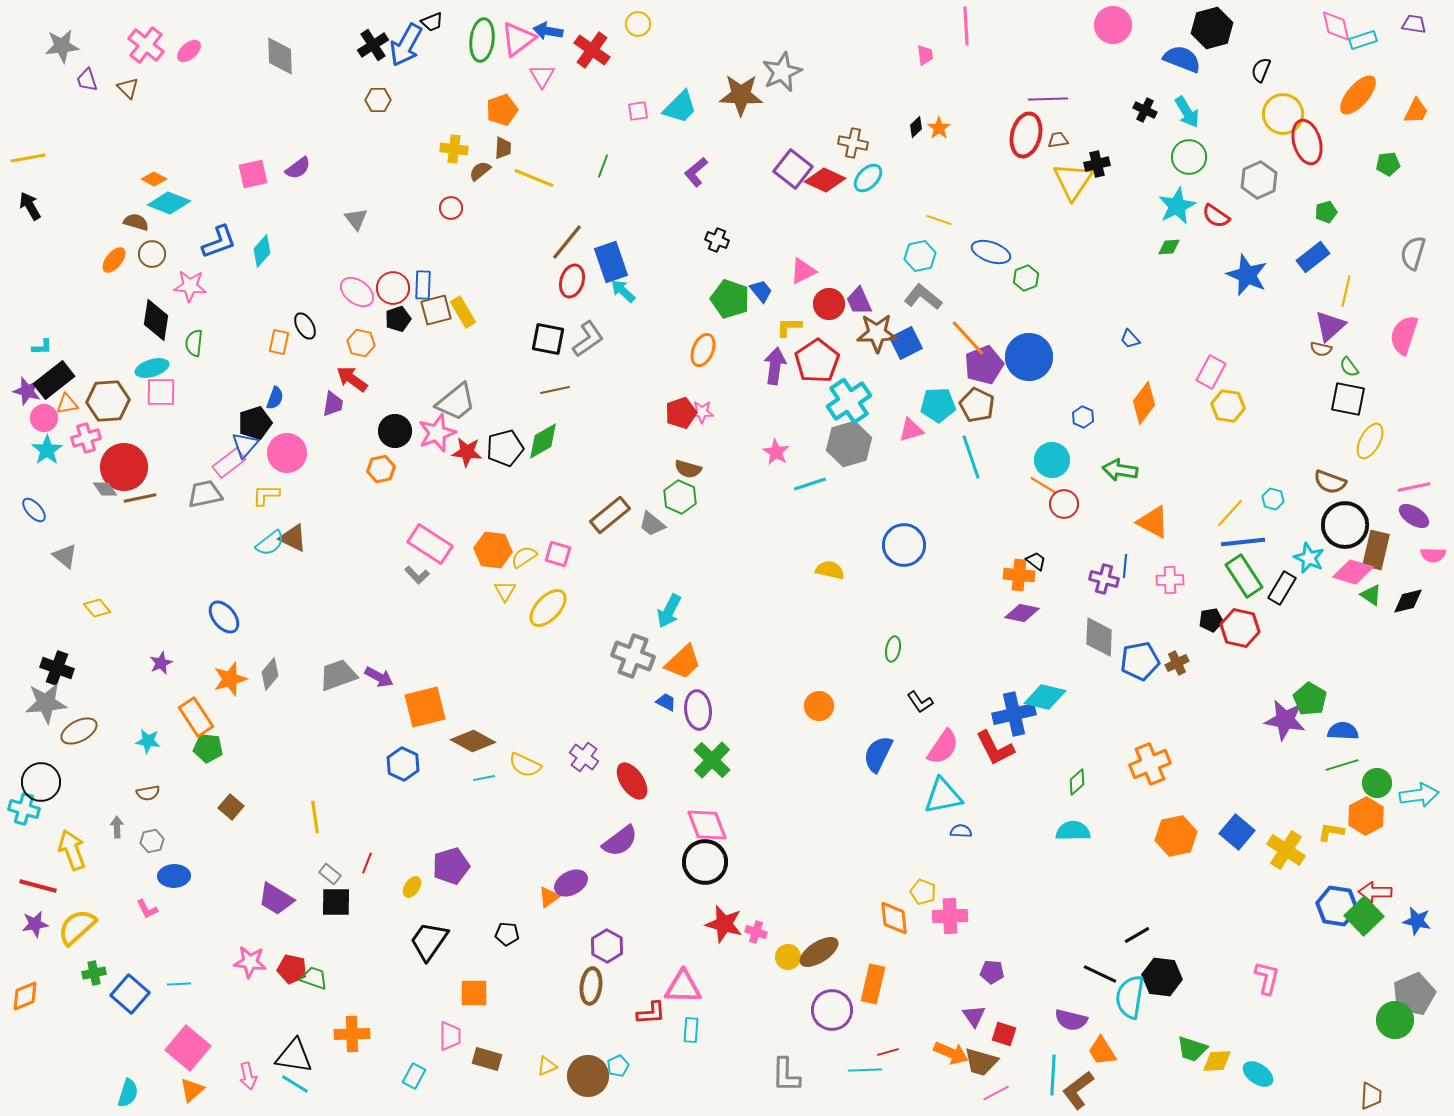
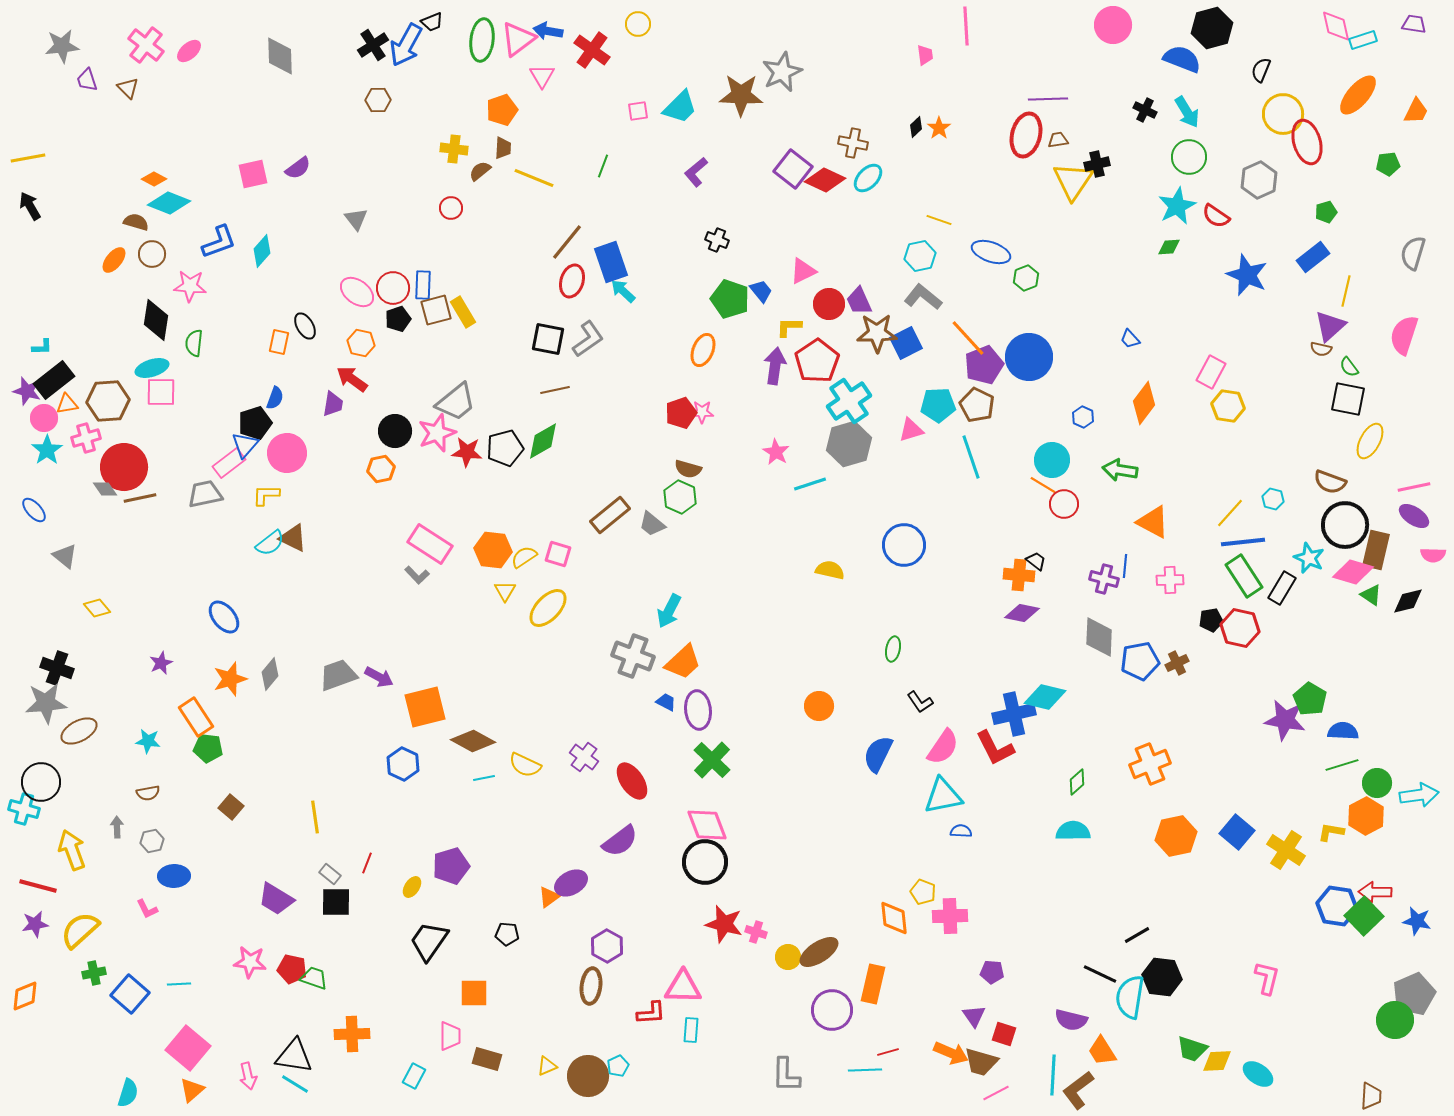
yellow semicircle at (77, 927): moved 3 px right, 3 px down
